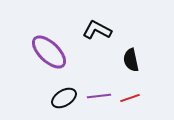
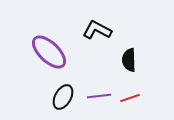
black semicircle: moved 2 px left; rotated 10 degrees clockwise
black ellipse: moved 1 px left, 1 px up; rotated 30 degrees counterclockwise
